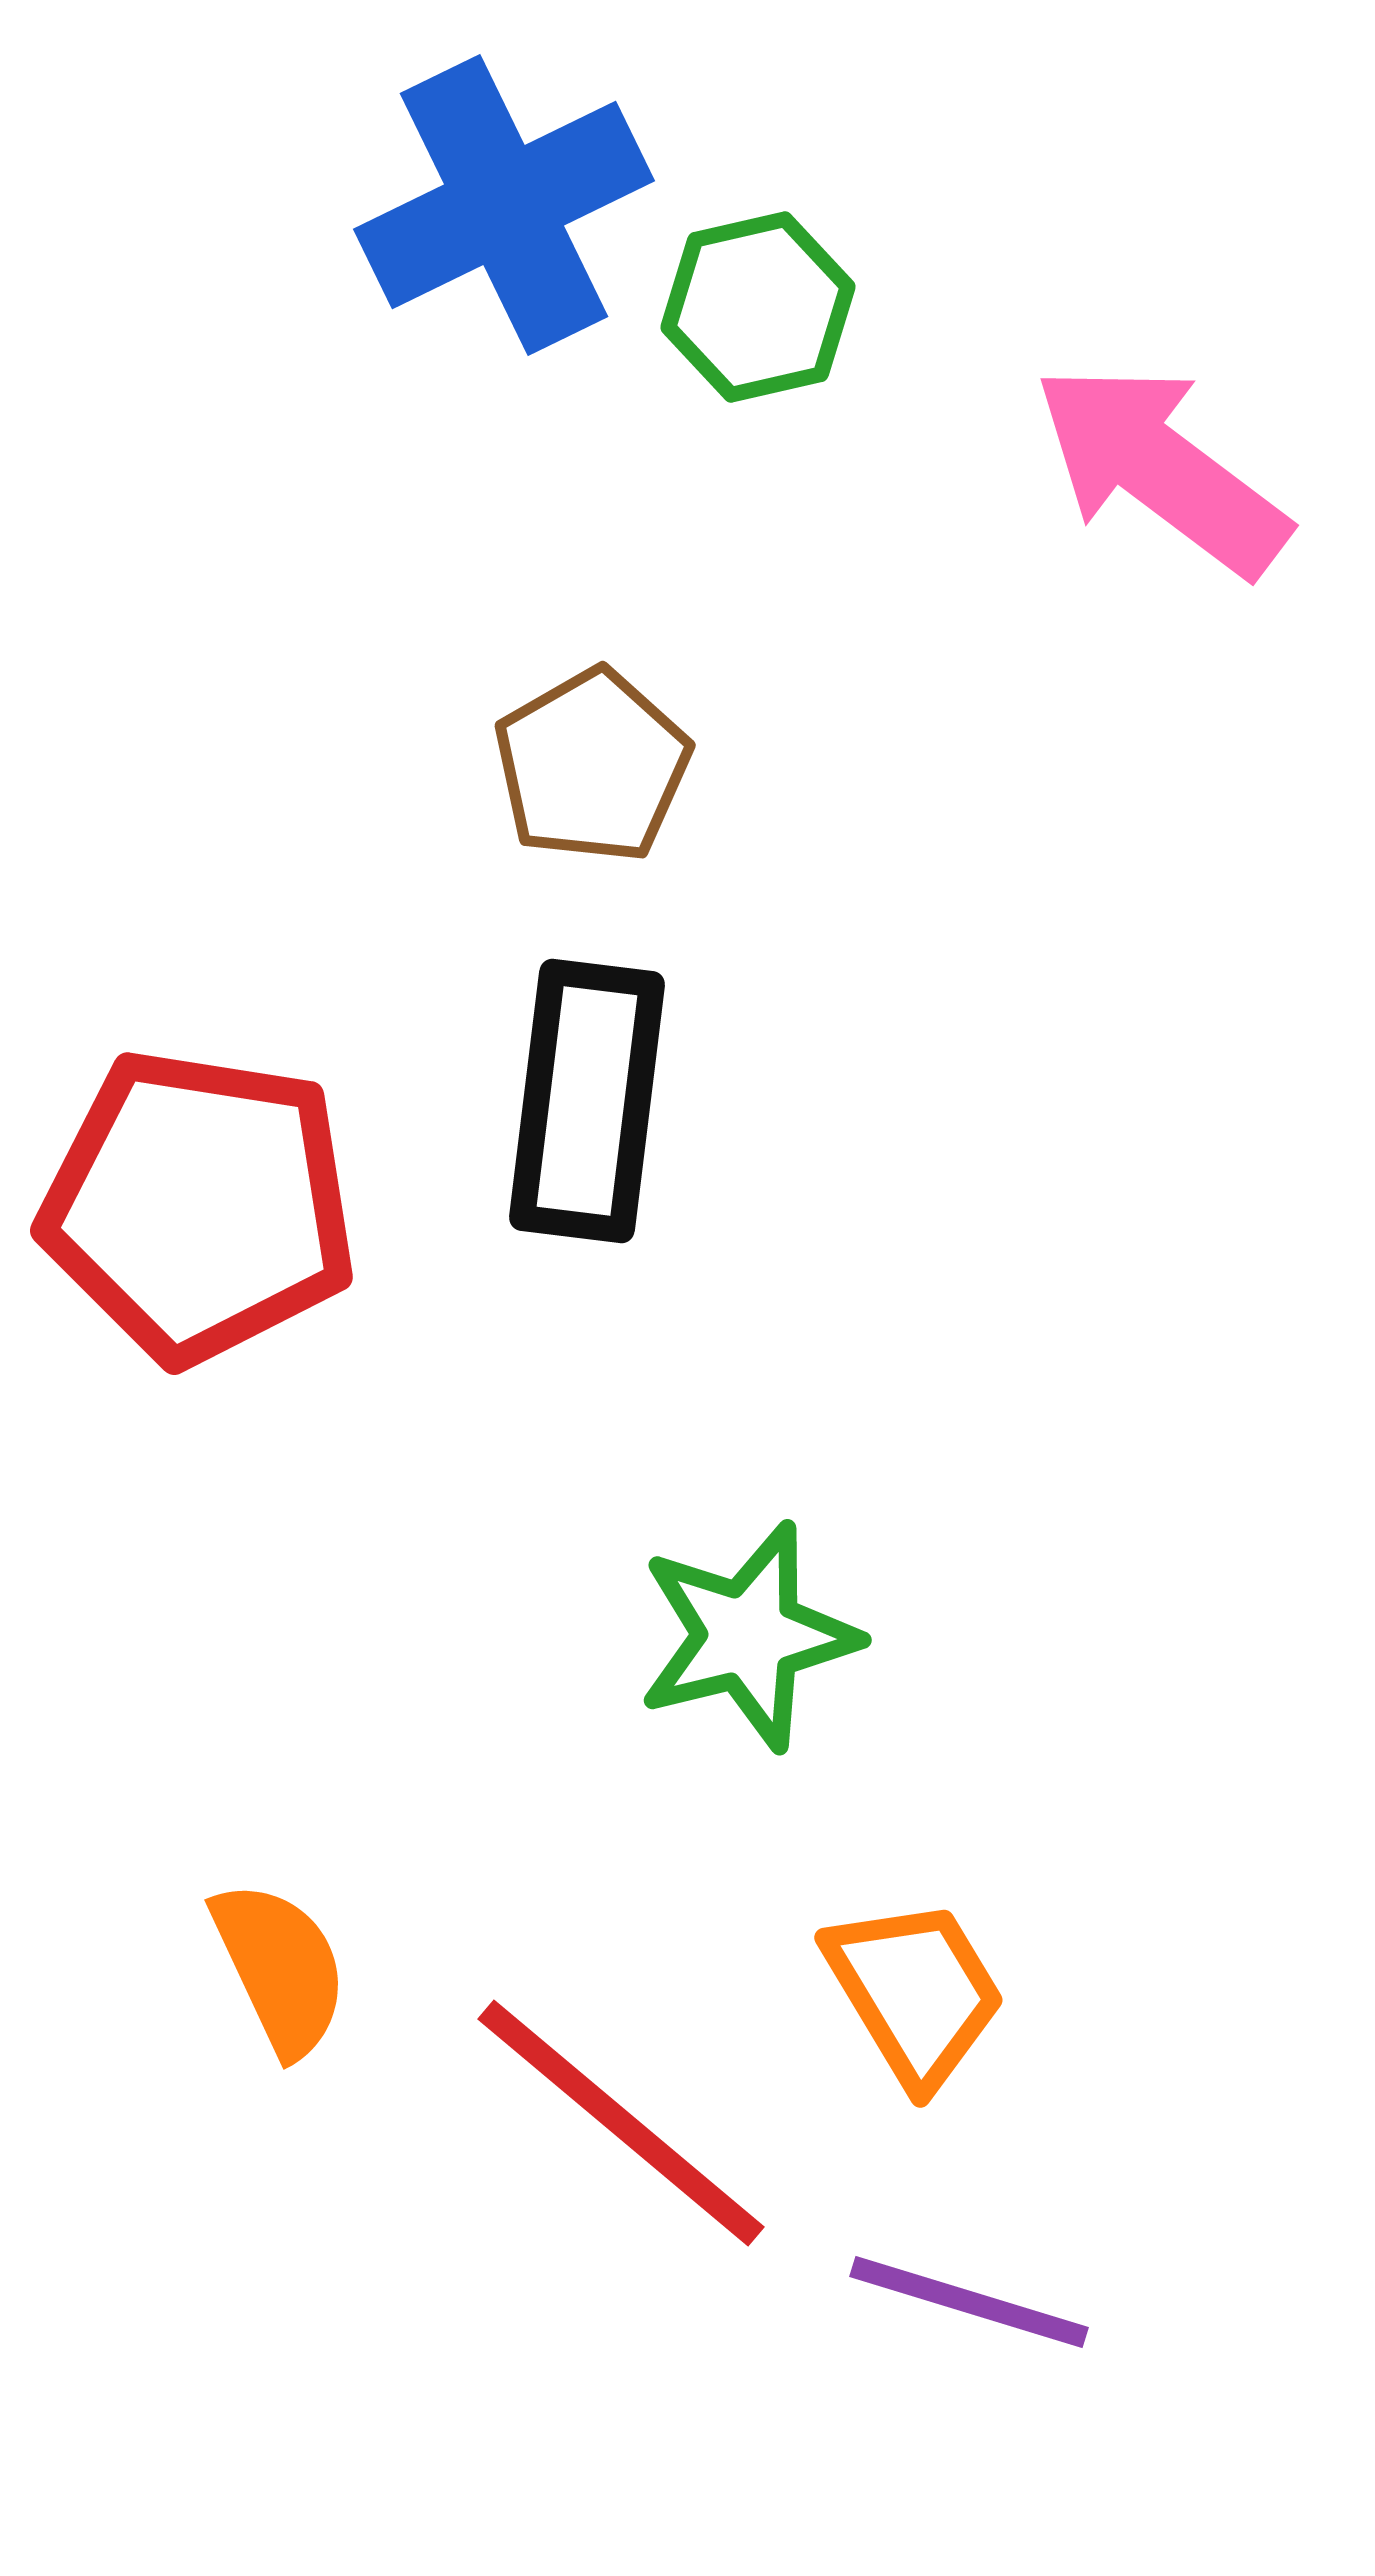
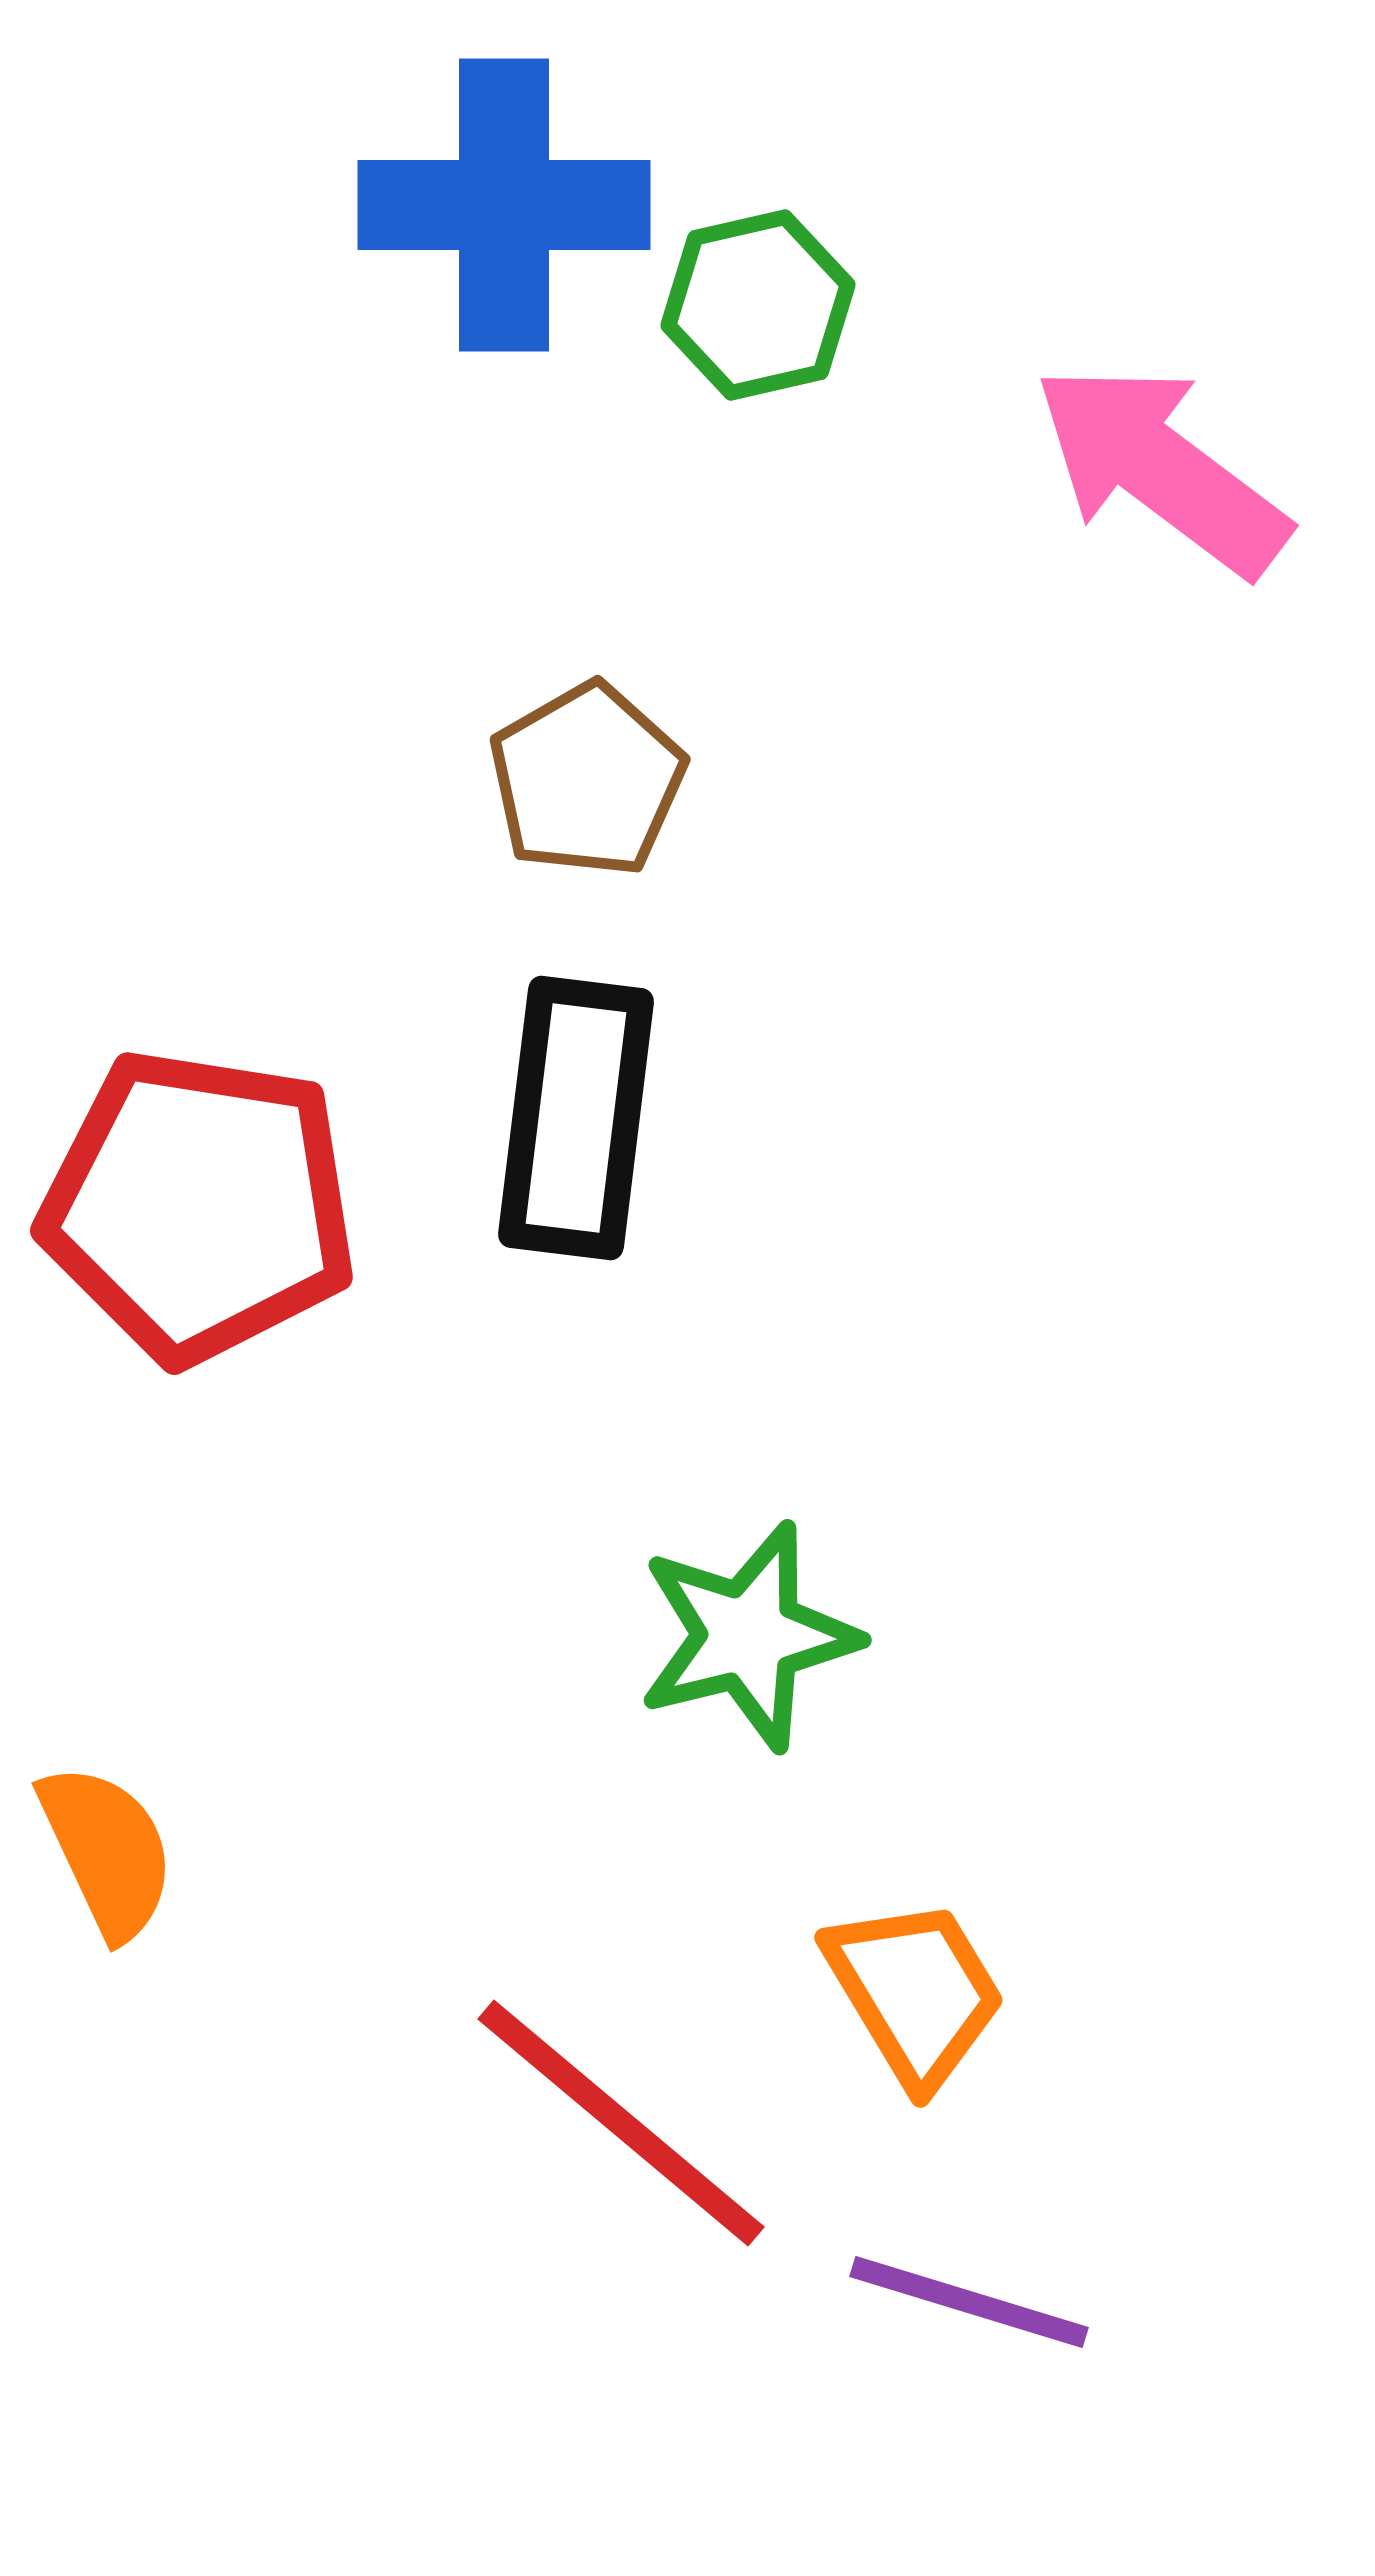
blue cross: rotated 26 degrees clockwise
green hexagon: moved 2 px up
brown pentagon: moved 5 px left, 14 px down
black rectangle: moved 11 px left, 17 px down
orange semicircle: moved 173 px left, 117 px up
